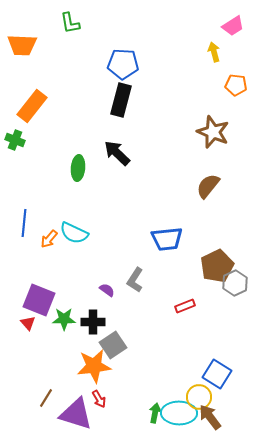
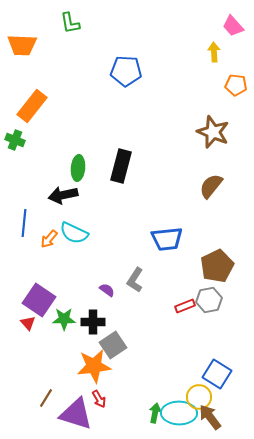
pink trapezoid: rotated 80 degrees clockwise
yellow arrow: rotated 12 degrees clockwise
blue pentagon: moved 3 px right, 7 px down
black rectangle: moved 66 px down
black arrow: moved 54 px left, 42 px down; rotated 56 degrees counterclockwise
brown semicircle: moved 3 px right
gray hexagon: moved 26 px left, 17 px down; rotated 15 degrees clockwise
purple square: rotated 12 degrees clockwise
